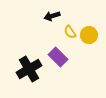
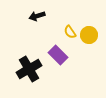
black arrow: moved 15 px left
purple rectangle: moved 2 px up
